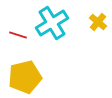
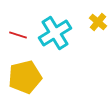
cyan cross: moved 3 px right, 10 px down
